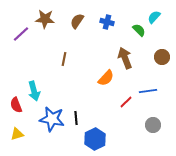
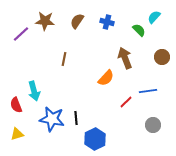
brown star: moved 2 px down
